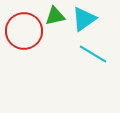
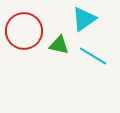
green triangle: moved 4 px right, 29 px down; rotated 25 degrees clockwise
cyan line: moved 2 px down
